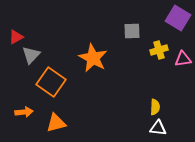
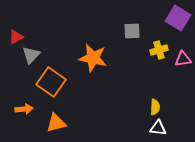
orange star: rotated 16 degrees counterclockwise
orange arrow: moved 3 px up
